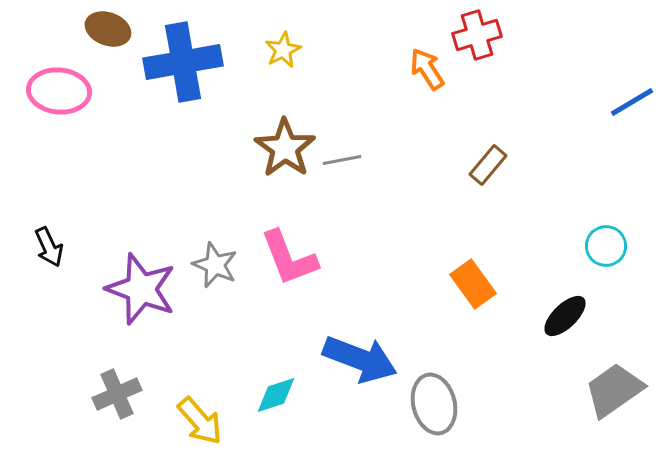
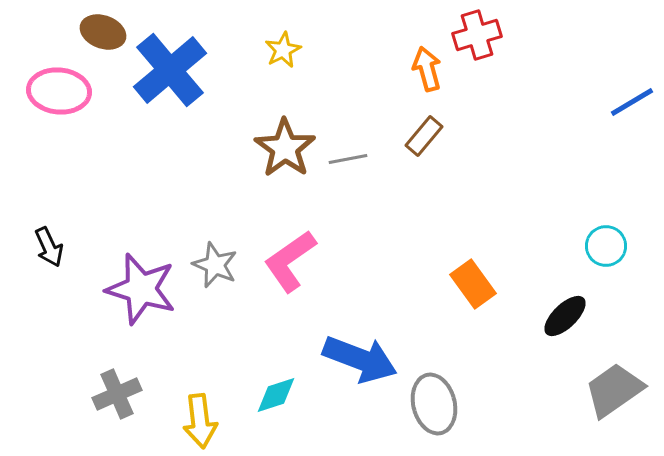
brown ellipse: moved 5 px left, 3 px down
blue cross: moved 13 px left, 8 px down; rotated 30 degrees counterclockwise
orange arrow: rotated 18 degrees clockwise
gray line: moved 6 px right, 1 px up
brown rectangle: moved 64 px left, 29 px up
pink L-shape: moved 1 px right, 3 px down; rotated 76 degrees clockwise
purple star: rotated 4 degrees counterclockwise
yellow arrow: rotated 34 degrees clockwise
